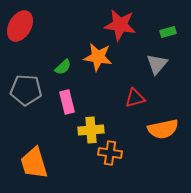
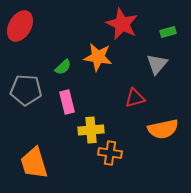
red star: moved 2 px right, 1 px up; rotated 16 degrees clockwise
